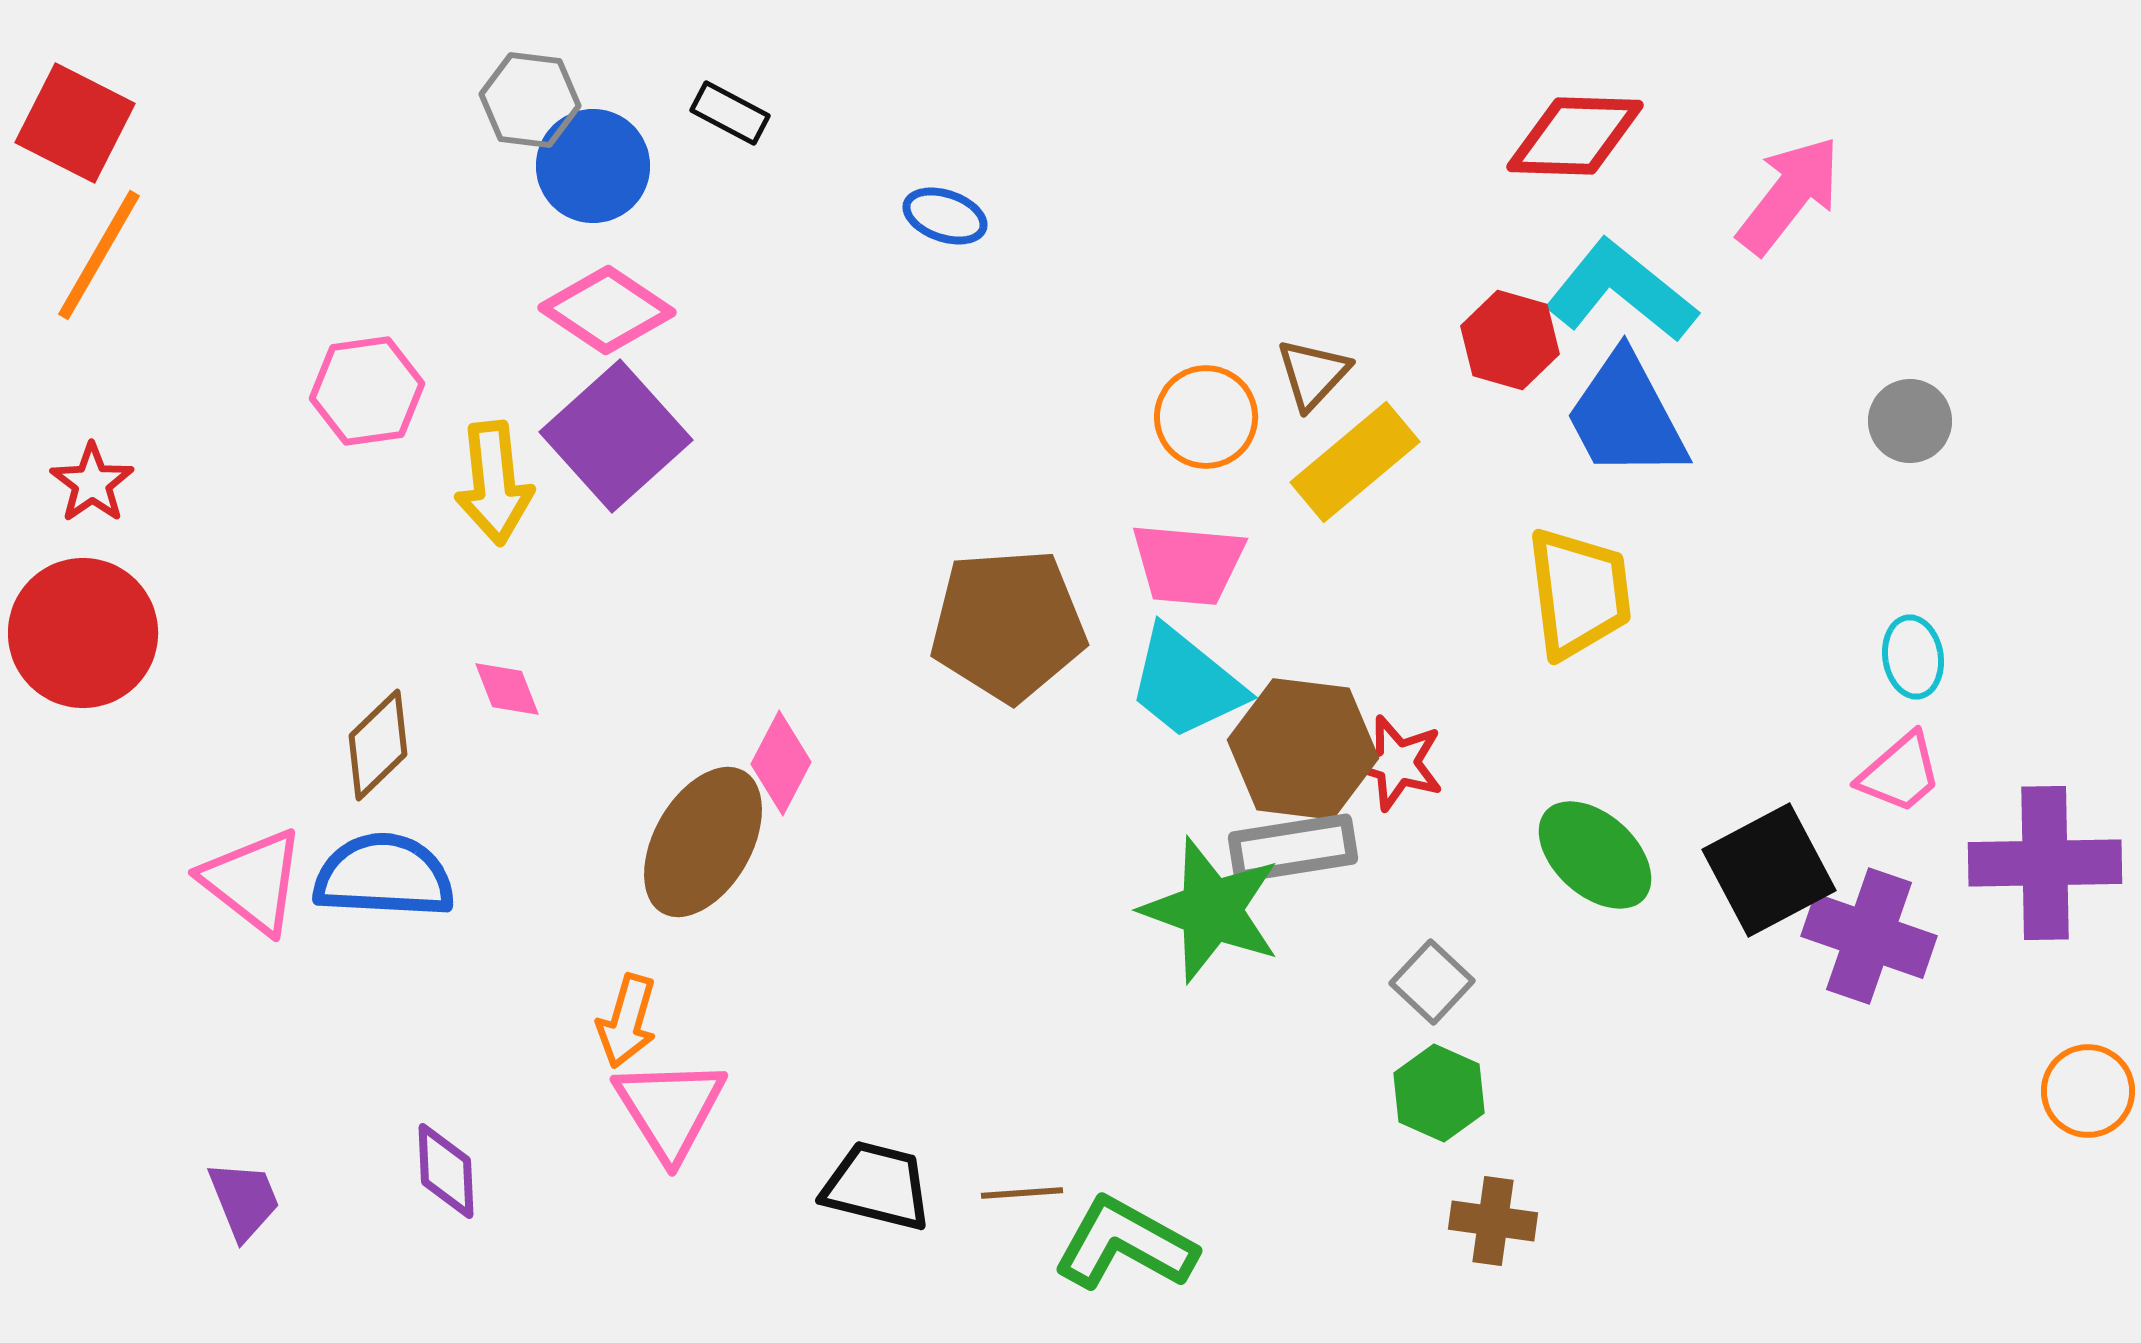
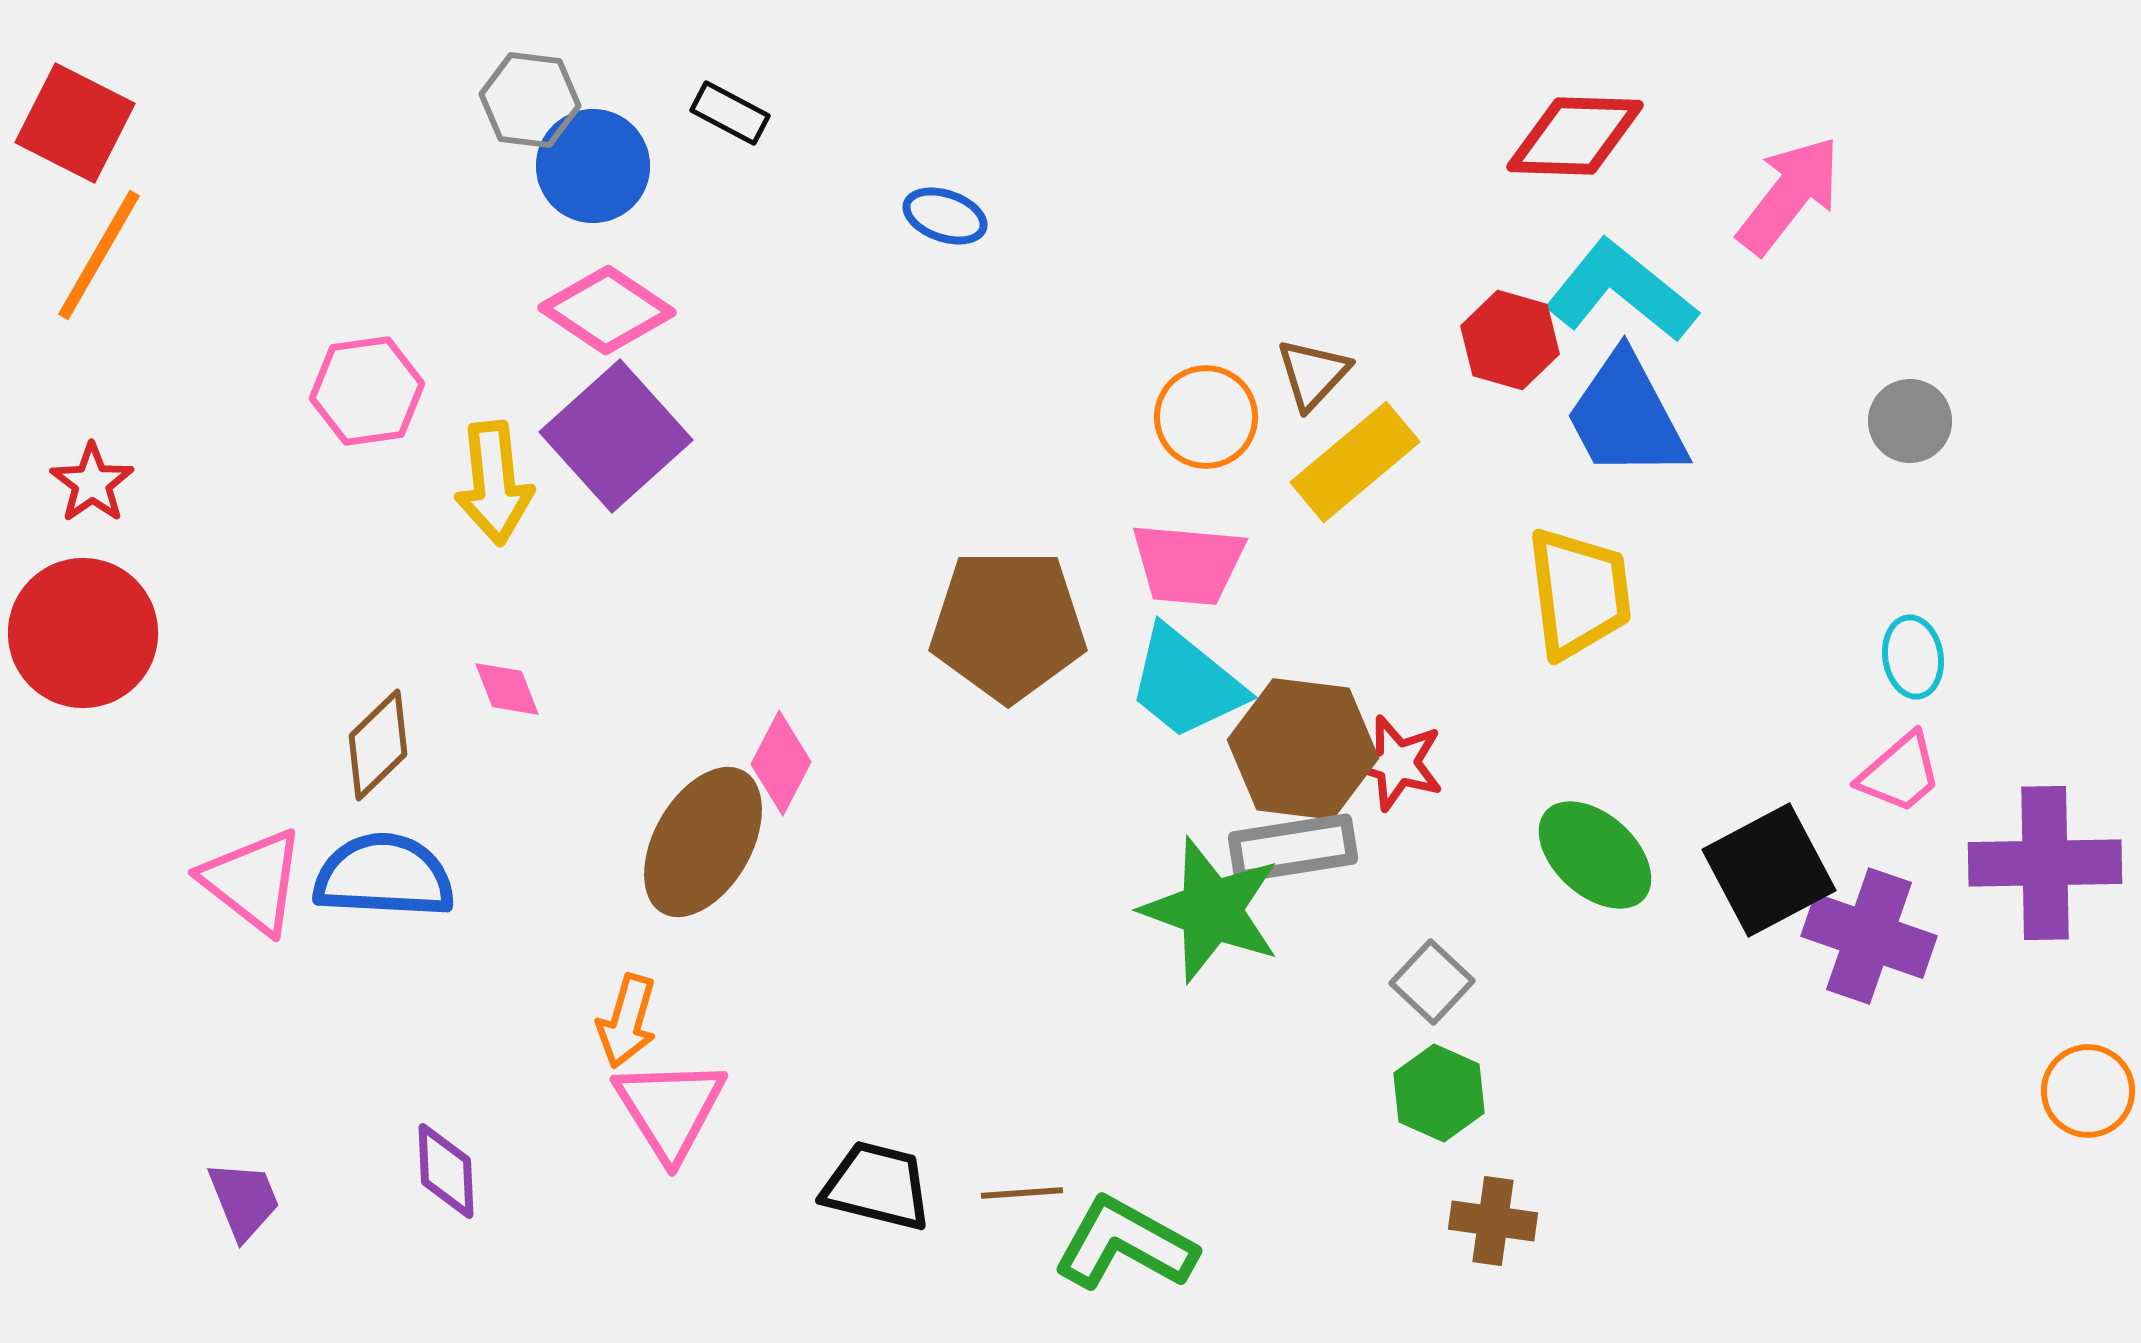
brown pentagon at (1008, 625): rotated 4 degrees clockwise
